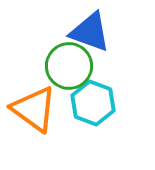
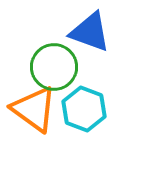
green circle: moved 15 px left, 1 px down
cyan hexagon: moved 9 px left, 6 px down
